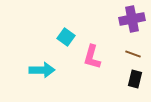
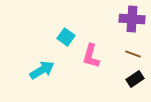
purple cross: rotated 15 degrees clockwise
pink L-shape: moved 1 px left, 1 px up
cyan arrow: rotated 30 degrees counterclockwise
black rectangle: rotated 42 degrees clockwise
